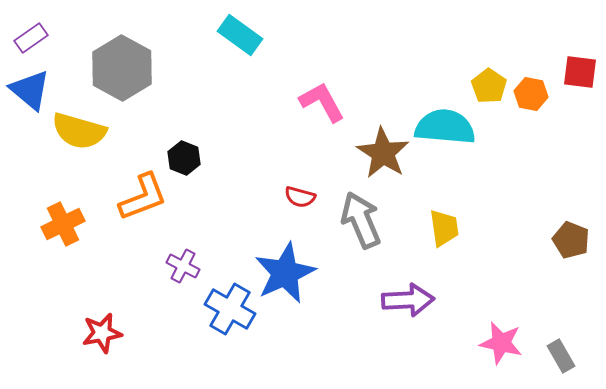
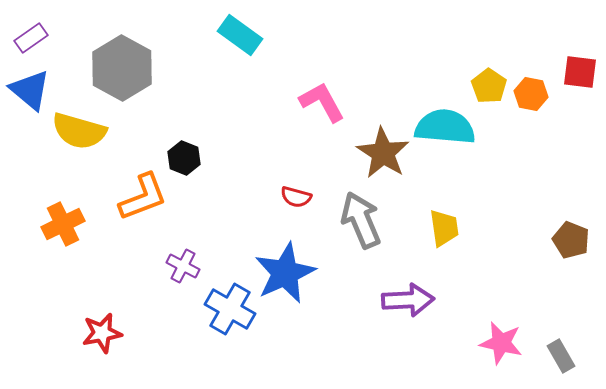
red semicircle: moved 4 px left
